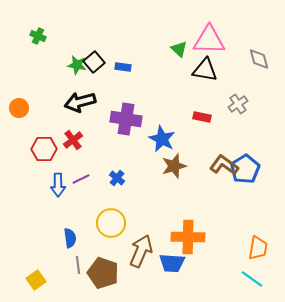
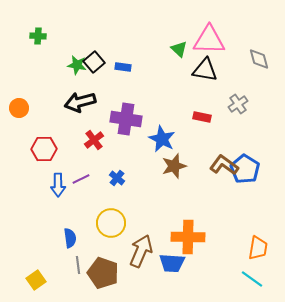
green cross: rotated 21 degrees counterclockwise
red cross: moved 21 px right
blue pentagon: rotated 8 degrees counterclockwise
